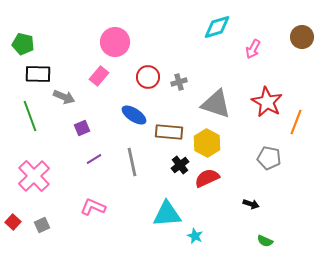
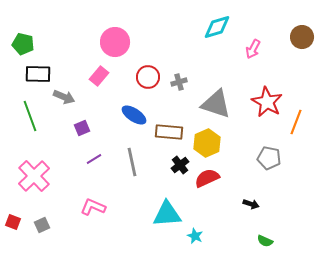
yellow hexagon: rotated 8 degrees clockwise
red square: rotated 21 degrees counterclockwise
